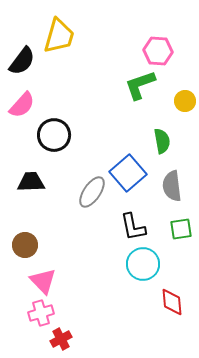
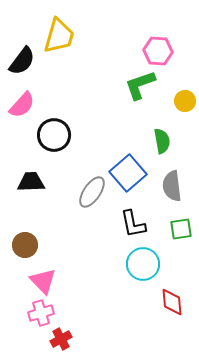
black L-shape: moved 3 px up
